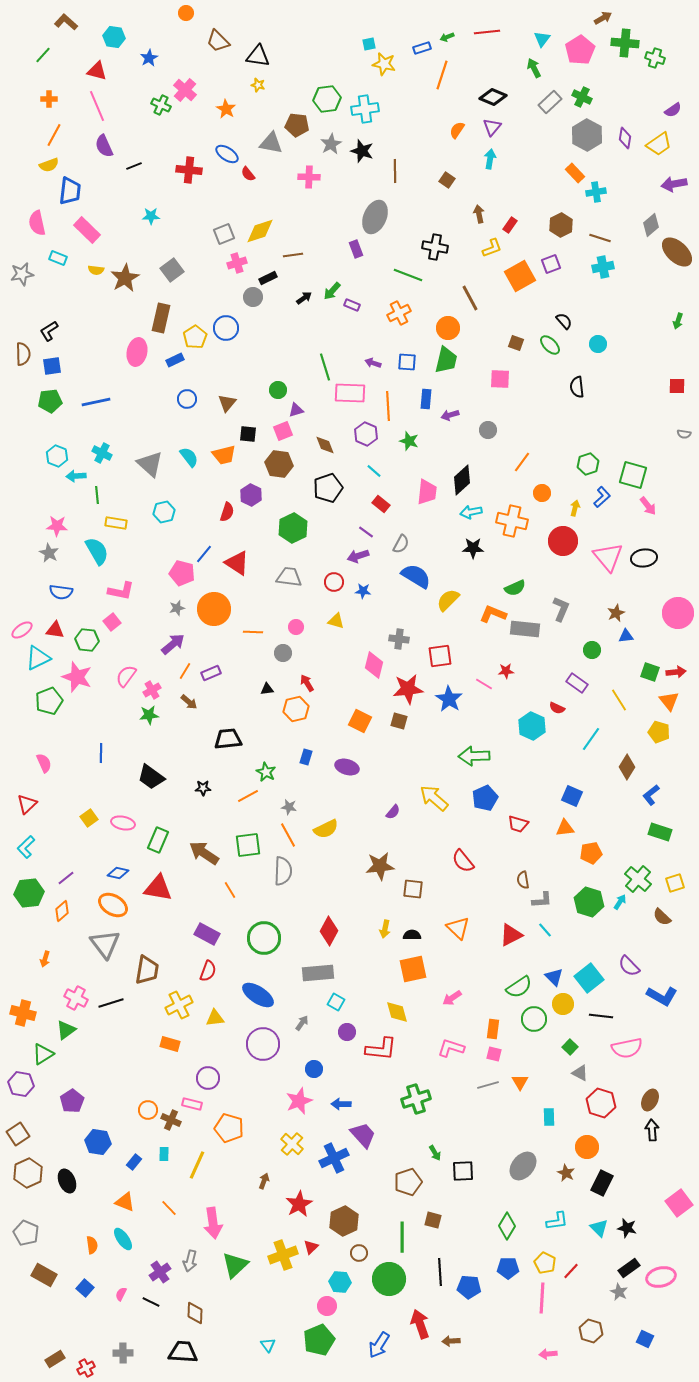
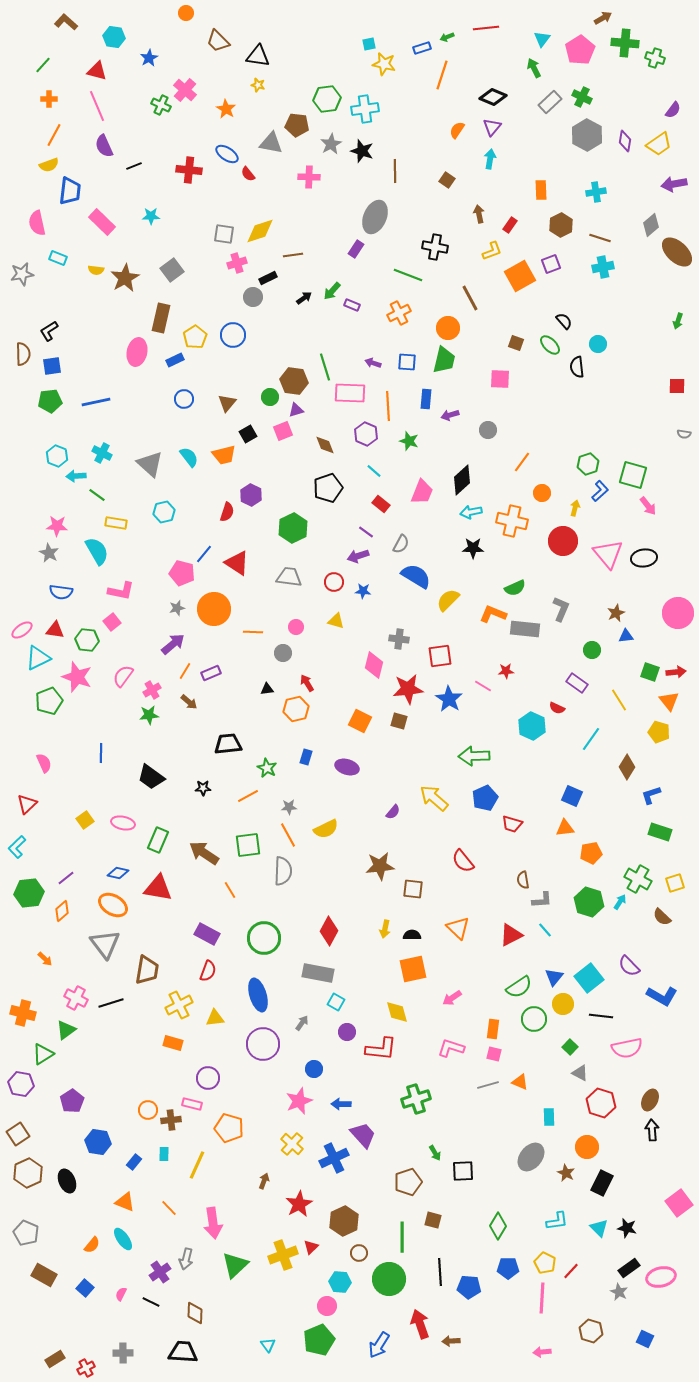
red line at (487, 32): moved 1 px left, 4 px up
green line at (43, 55): moved 10 px down
purple semicircle at (673, 110): rotated 18 degrees counterclockwise
purple diamond at (625, 138): moved 3 px down
orange rectangle at (575, 173): moved 34 px left, 17 px down; rotated 42 degrees clockwise
pink rectangle at (87, 230): moved 15 px right, 8 px up
gray square at (224, 234): rotated 30 degrees clockwise
yellow L-shape at (492, 248): moved 3 px down
purple rectangle at (356, 249): rotated 54 degrees clockwise
blue circle at (226, 328): moved 7 px right, 7 px down
green trapezoid at (446, 360): moved 2 px left
black semicircle at (577, 387): moved 20 px up
green circle at (278, 390): moved 8 px left, 7 px down
blue circle at (187, 399): moved 3 px left
black square at (248, 434): rotated 36 degrees counterclockwise
brown hexagon at (279, 464): moved 15 px right, 83 px up
pink trapezoid at (427, 492): moved 5 px left; rotated 16 degrees clockwise
green line at (97, 495): rotated 48 degrees counterclockwise
blue L-shape at (602, 497): moved 2 px left, 6 px up
pink triangle at (608, 557): moved 3 px up
pink semicircle at (126, 676): moved 3 px left
pink line at (484, 684): moved 1 px left, 2 px down
black trapezoid at (228, 739): moved 5 px down
green star at (266, 772): moved 1 px right, 4 px up
blue L-shape at (651, 795): rotated 20 degrees clockwise
gray star at (289, 807): rotated 14 degrees counterclockwise
yellow square at (89, 818): moved 4 px left, 2 px down
red trapezoid at (518, 824): moved 6 px left
cyan L-shape at (26, 847): moved 9 px left
green cross at (638, 879): rotated 12 degrees counterclockwise
orange arrow at (45, 959): rotated 63 degrees counterclockwise
gray rectangle at (318, 973): rotated 16 degrees clockwise
blue triangle at (554, 977): rotated 24 degrees clockwise
blue ellipse at (258, 995): rotated 40 degrees clockwise
orange rectangle at (170, 1044): moved 3 px right, 1 px up
orange triangle at (520, 1082): rotated 36 degrees counterclockwise
brown cross at (171, 1120): rotated 30 degrees counterclockwise
gray ellipse at (523, 1166): moved 8 px right, 9 px up
green diamond at (507, 1226): moved 9 px left
orange semicircle at (92, 1245): rotated 48 degrees clockwise
gray arrow at (190, 1261): moved 4 px left, 2 px up
pink arrow at (548, 1354): moved 6 px left, 2 px up
